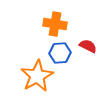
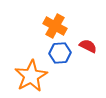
orange cross: moved 2 px down; rotated 20 degrees clockwise
orange star: moved 6 px left
